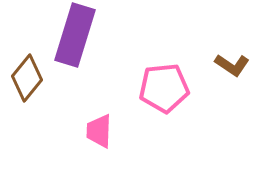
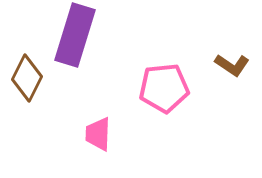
brown diamond: rotated 12 degrees counterclockwise
pink trapezoid: moved 1 px left, 3 px down
